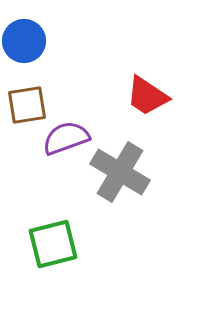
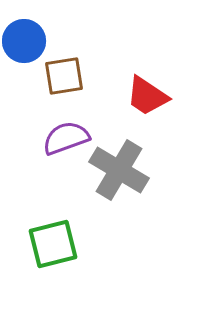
brown square: moved 37 px right, 29 px up
gray cross: moved 1 px left, 2 px up
